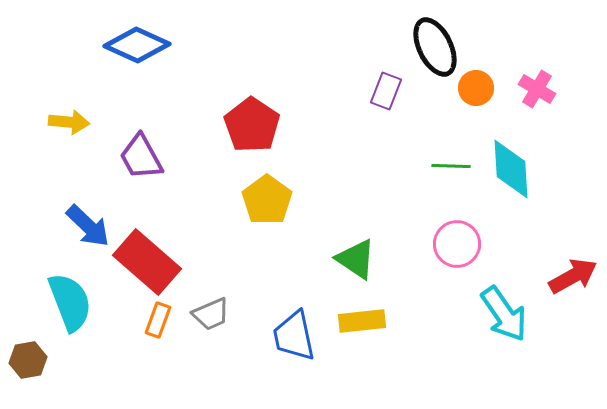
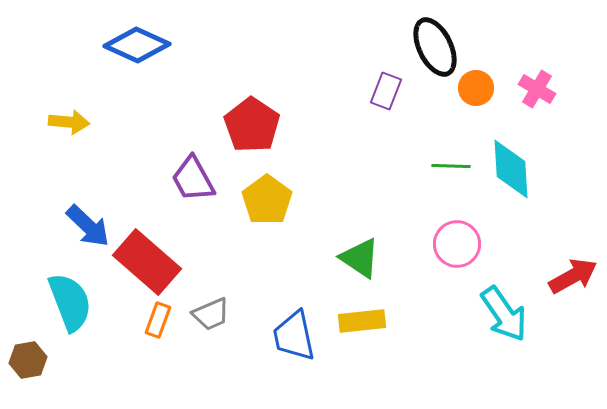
purple trapezoid: moved 52 px right, 22 px down
green triangle: moved 4 px right, 1 px up
